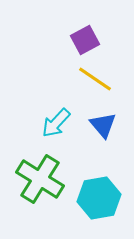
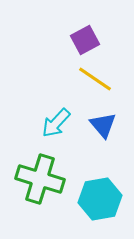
green cross: rotated 15 degrees counterclockwise
cyan hexagon: moved 1 px right, 1 px down
